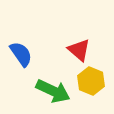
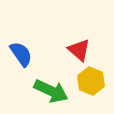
green arrow: moved 2 px left
